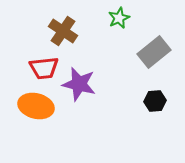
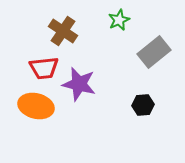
green star: moved 2 px down
black hexagon: moved 12 px left, 4 px down
